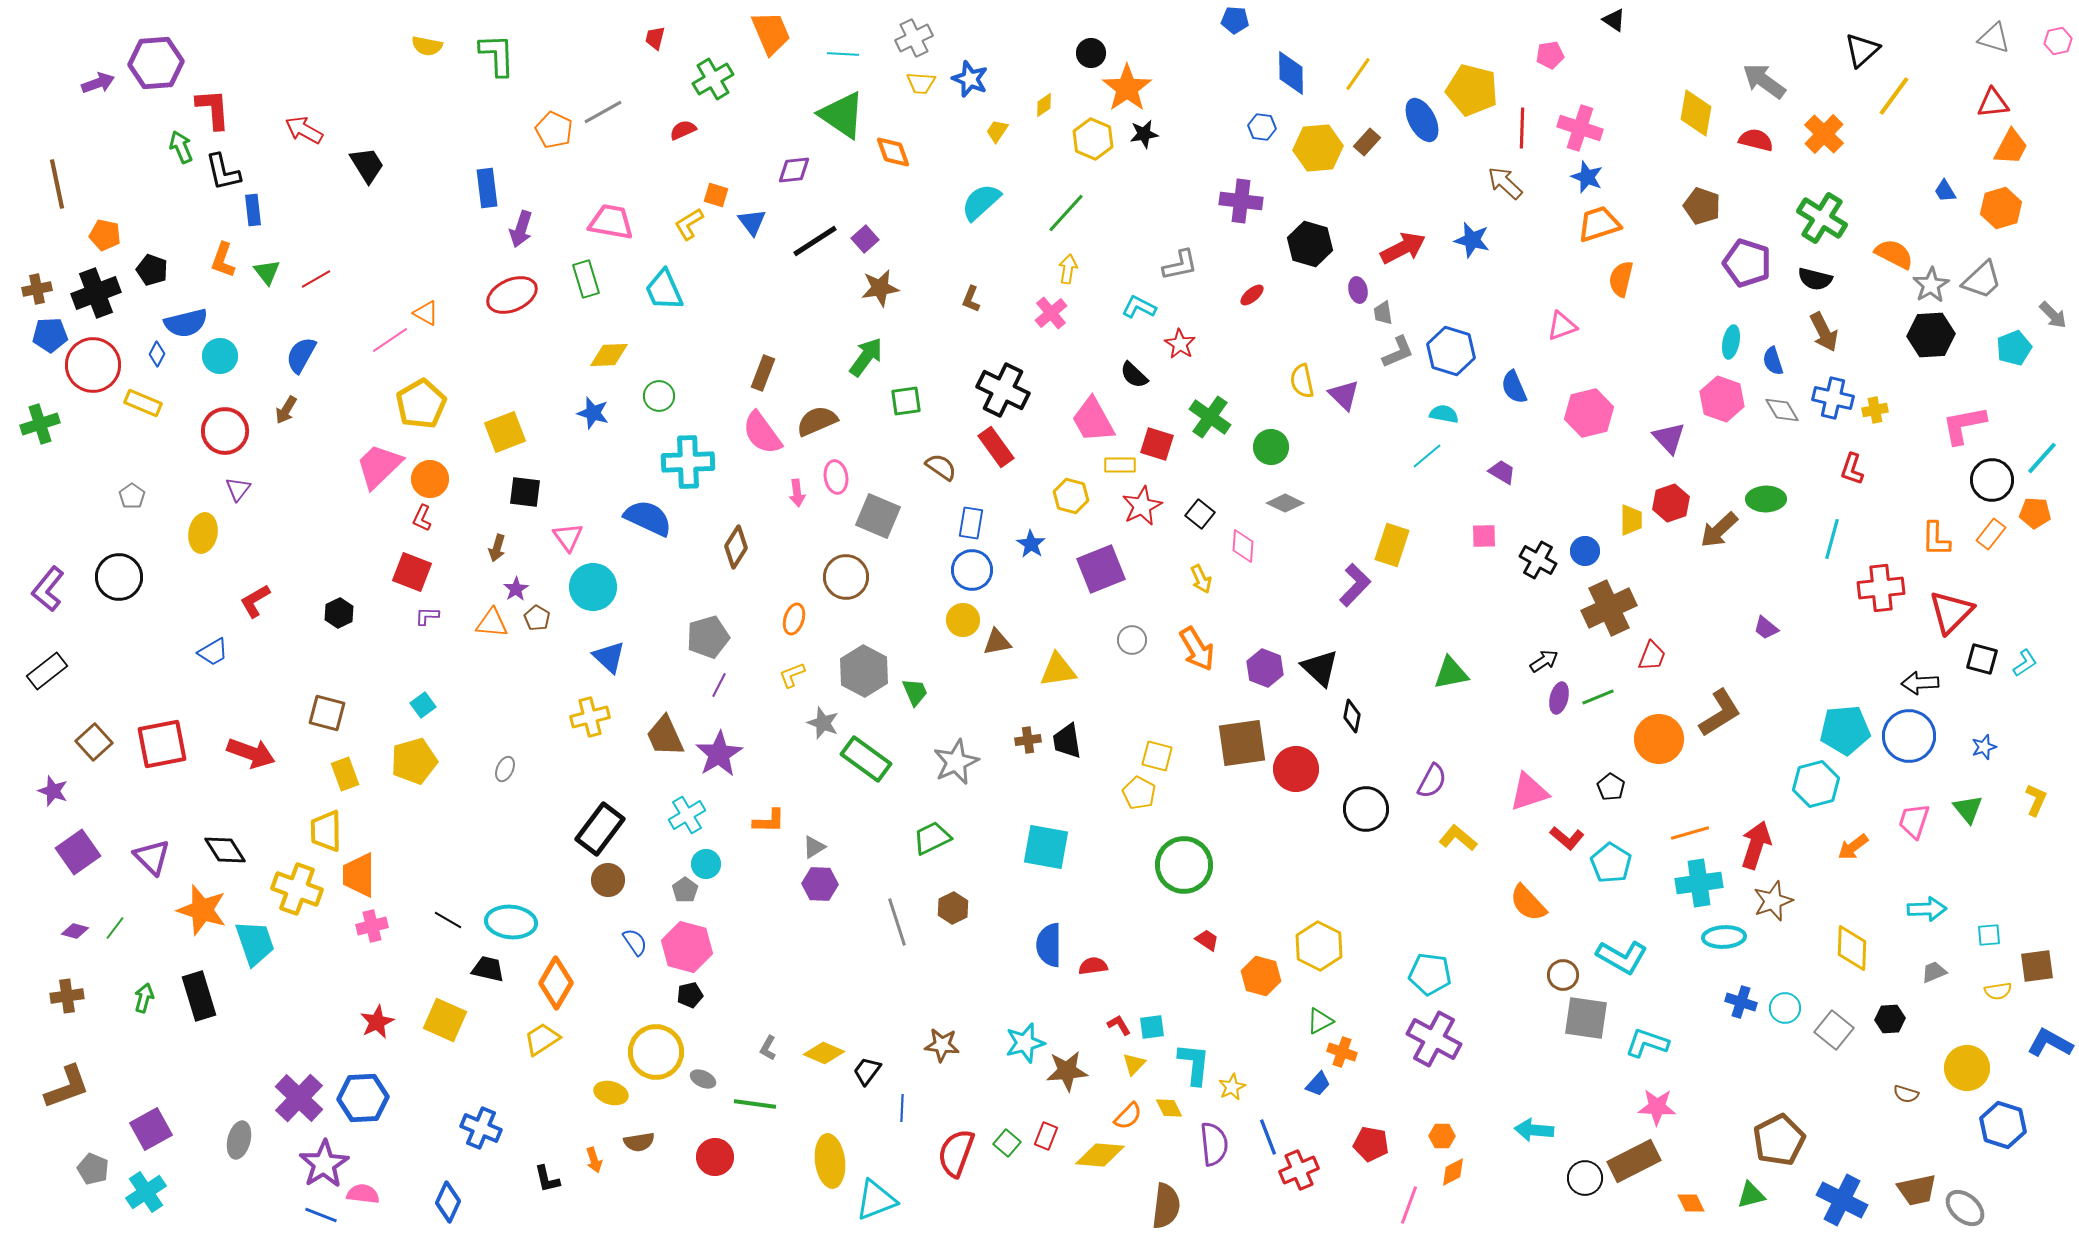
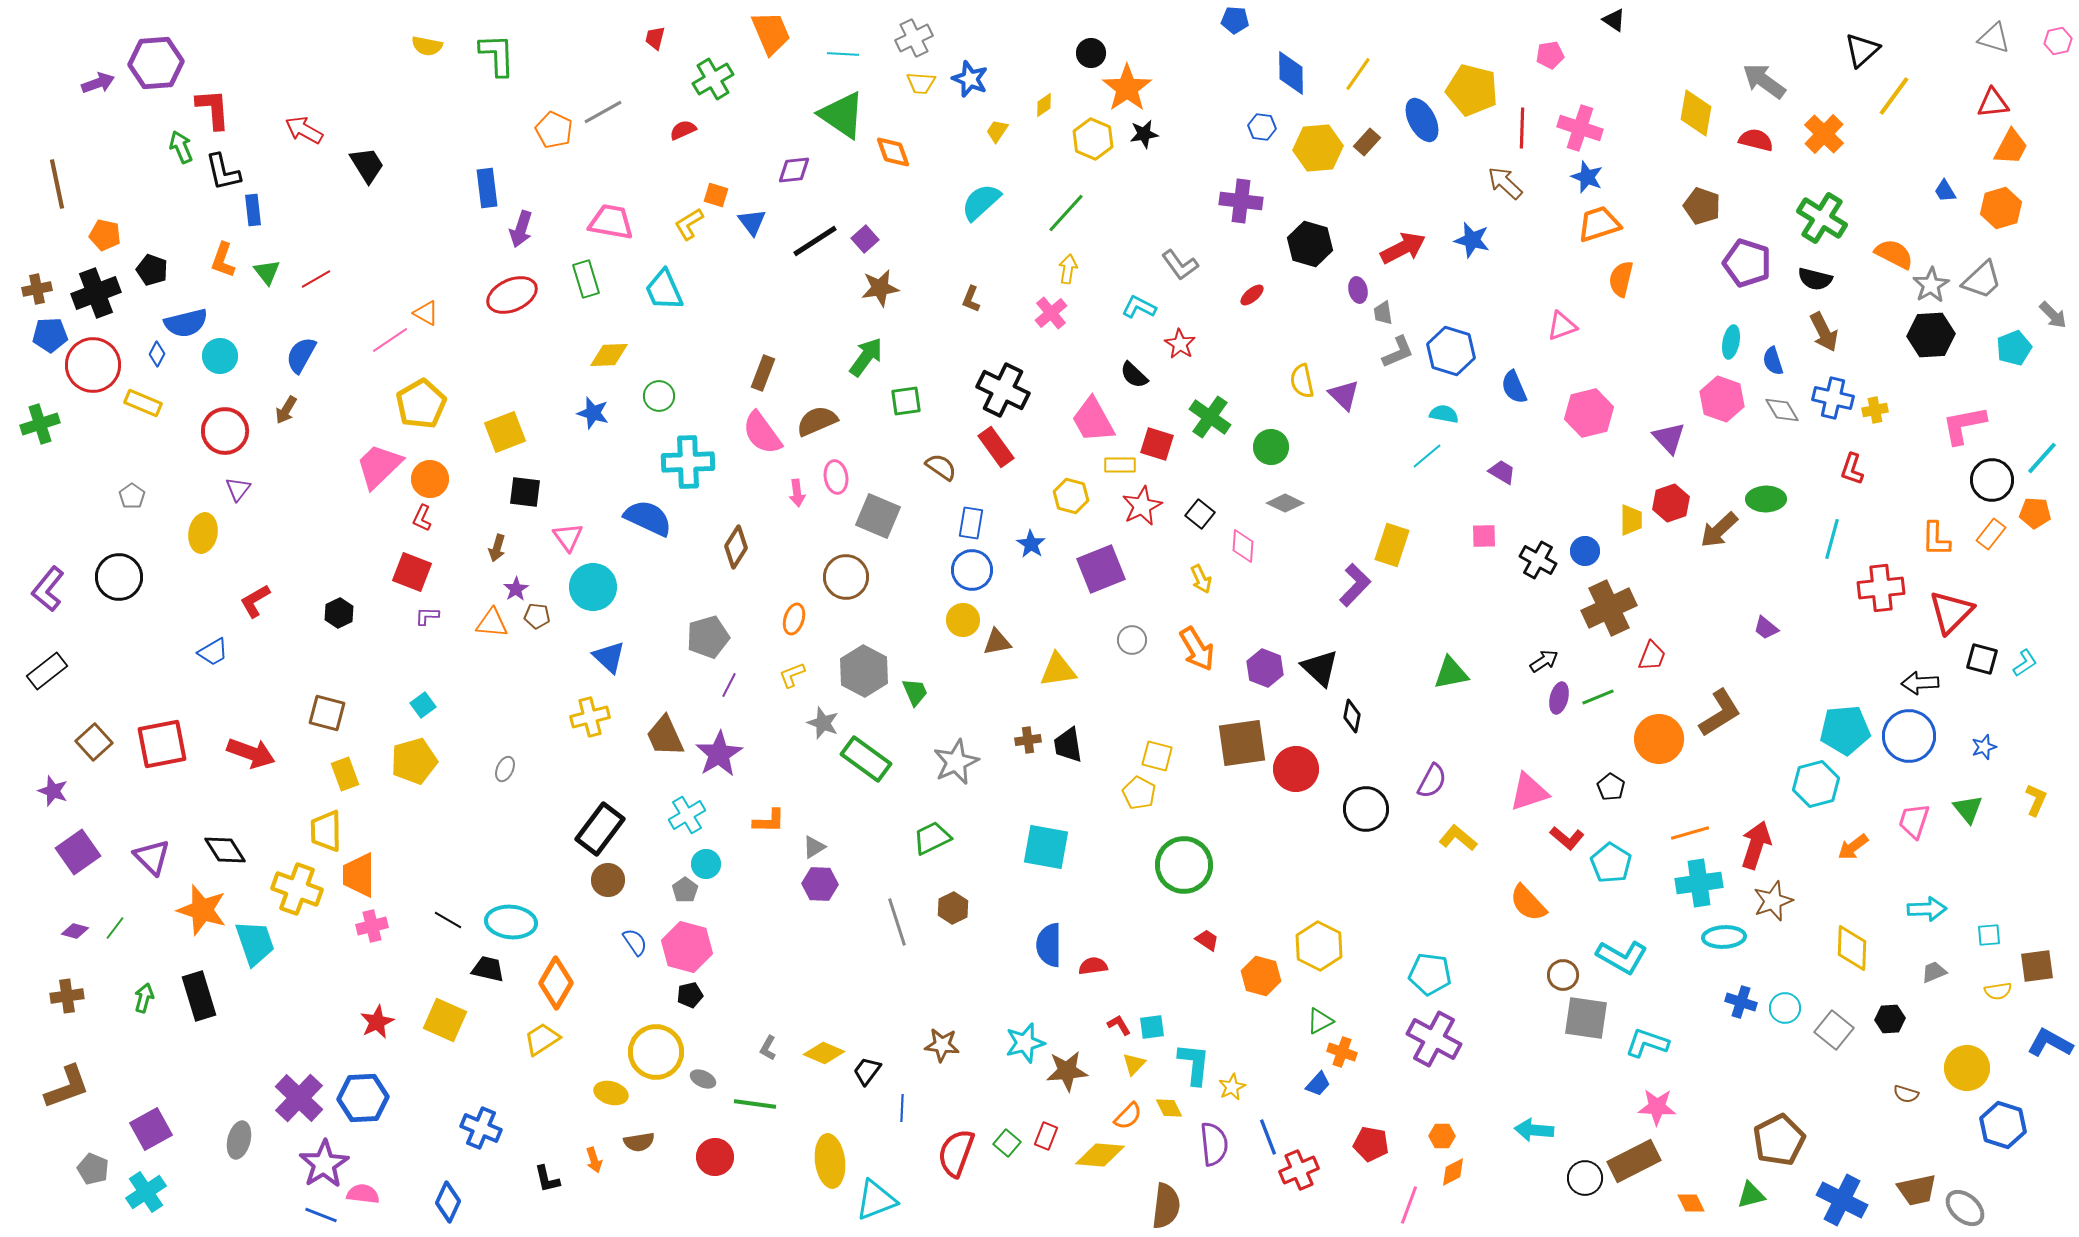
gray L-shape at (1180, 265): rotated 66 degrees clockwise
brown pentagon at (537, 618): moved 2 px up; rotated 25 degrees counterclockwise
purple line at (719, 685): moved 10 px right
black trapezoid at (1067, 741): moved 1 px right, 4 px down
